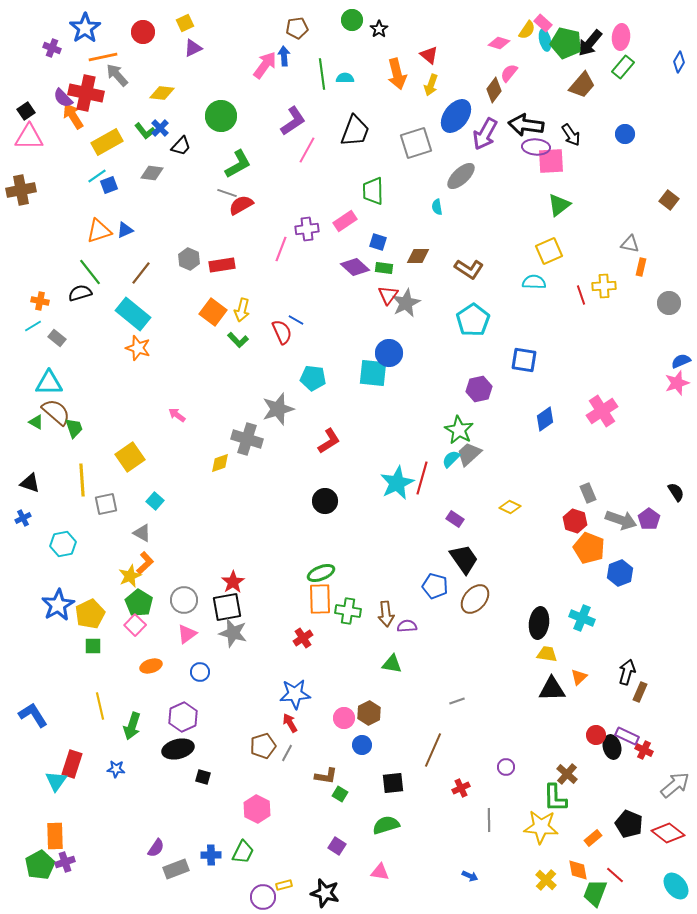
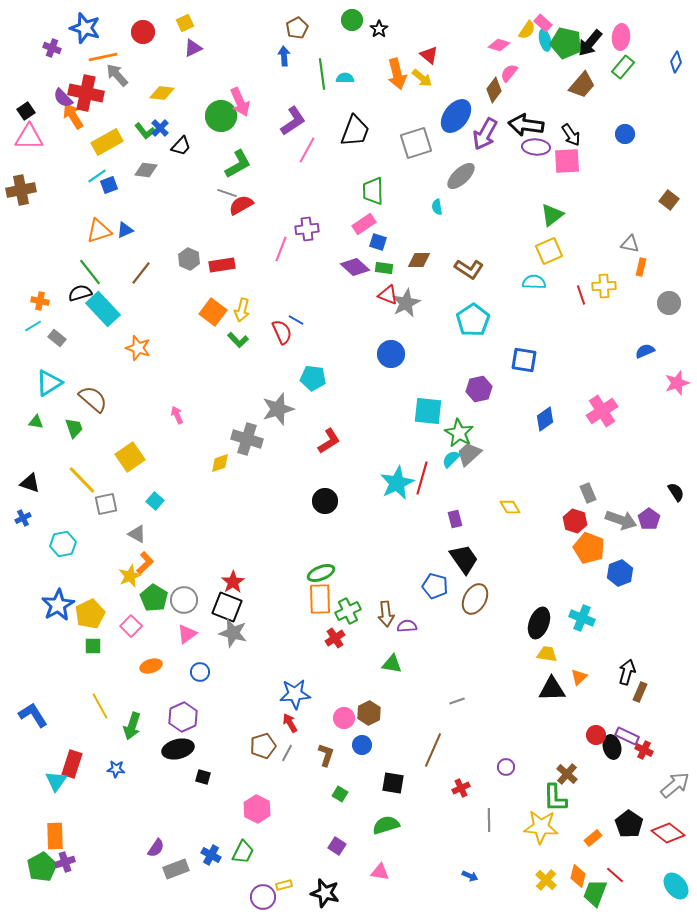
blue star at (85, 28): rotated 20 degrees counterclockwise
brown pentagon at (297, 28): rotated 20 degrees counterclockwise
pink diamond at (499, 43): moved 2 px down
blue diamond at (679, 62): moved 3 px left
pink arrow at (265, 65): moved 25 px left, 37 px down; rotated 120 degrees clockwise
yellow arrow at (431, 85): moved 9 px left, 7 px up; rotated 70 degrees counterclockwise
pink square at (551, 161): moved 16 px right
gray diamond at (152, 173): moved 6 px left, 3 px up
green triangle at (559, 205): moved 7 px left, 10 px down
pink rectangle at (345, 221): moved 19 px right, 3 px down
brown diamond at (418, 256): moved 1 px right, 4 px down
red triangle at (388, 295): rotated 45 degrees counterclockwise
cyan rectangle at (133, 314): moved 30 px left, 5 px up; rotated 8 degrees clockwise
blue circle at (389, 353): moved 2 px right, 1 px down
blue semicircle at (681, 361): moved 36 px left, 10 px up
cyan square at (373, 373): moved 55 px right, 38 px down
cyan triangle at (49, 383): rotated 32 degrees counterclockwise
brown semicircle at (56, 412): moved 37 px right, 13 px up
pink arrow at (177, 415): rotated 30 degrees clockwise
green triangle at (36, 422): rotated 21 degrees counterclockwise
green star at (459, 430): moved 3 px down
yellow line at (82, 480): rotated 40 degrees counterclockwise
yellow diamond at (510, 507): rotated 35 degrees clockwise
purple rectangle at (455, 519): rotated 42 degrees clockwise
gray triangle at (142, 533): moved 5 px left, 1 px down
brown ellipse at (475, 599): rotated 12 degrees counterclockwise
green pentagon at (139, 603): moved 15 px right, 5 px up
black square at (227, 607): rotated 32 degrees clockwise
green cross at (348, 611): rotated 35 degrees counterclockwise
black ellipse at (539, 623): rotated 12 degrees clockwise
pink square at (135, 625): moved 4 px left, 1 px down
red cross at (303, 638): moved 32 px right
yellow line at (100, 706): rotated 16 degrees counterclockwise
brown L-shape at (326, 776): moved 21 px up; rotated 80 degrees counterclockwise
black square at (393, 783): rotated 15 degrees clockwise
black pentagon at (629, 824): rotated 12 degrees clockwise
blue cross at (211, 855): rotated 30 degrees clockwise
green pentagon at (40, 865): moved 2 px right, 2 px down
orange diamond at (578, 870): moved 6 px down; rotated 25 degrees clockwise
